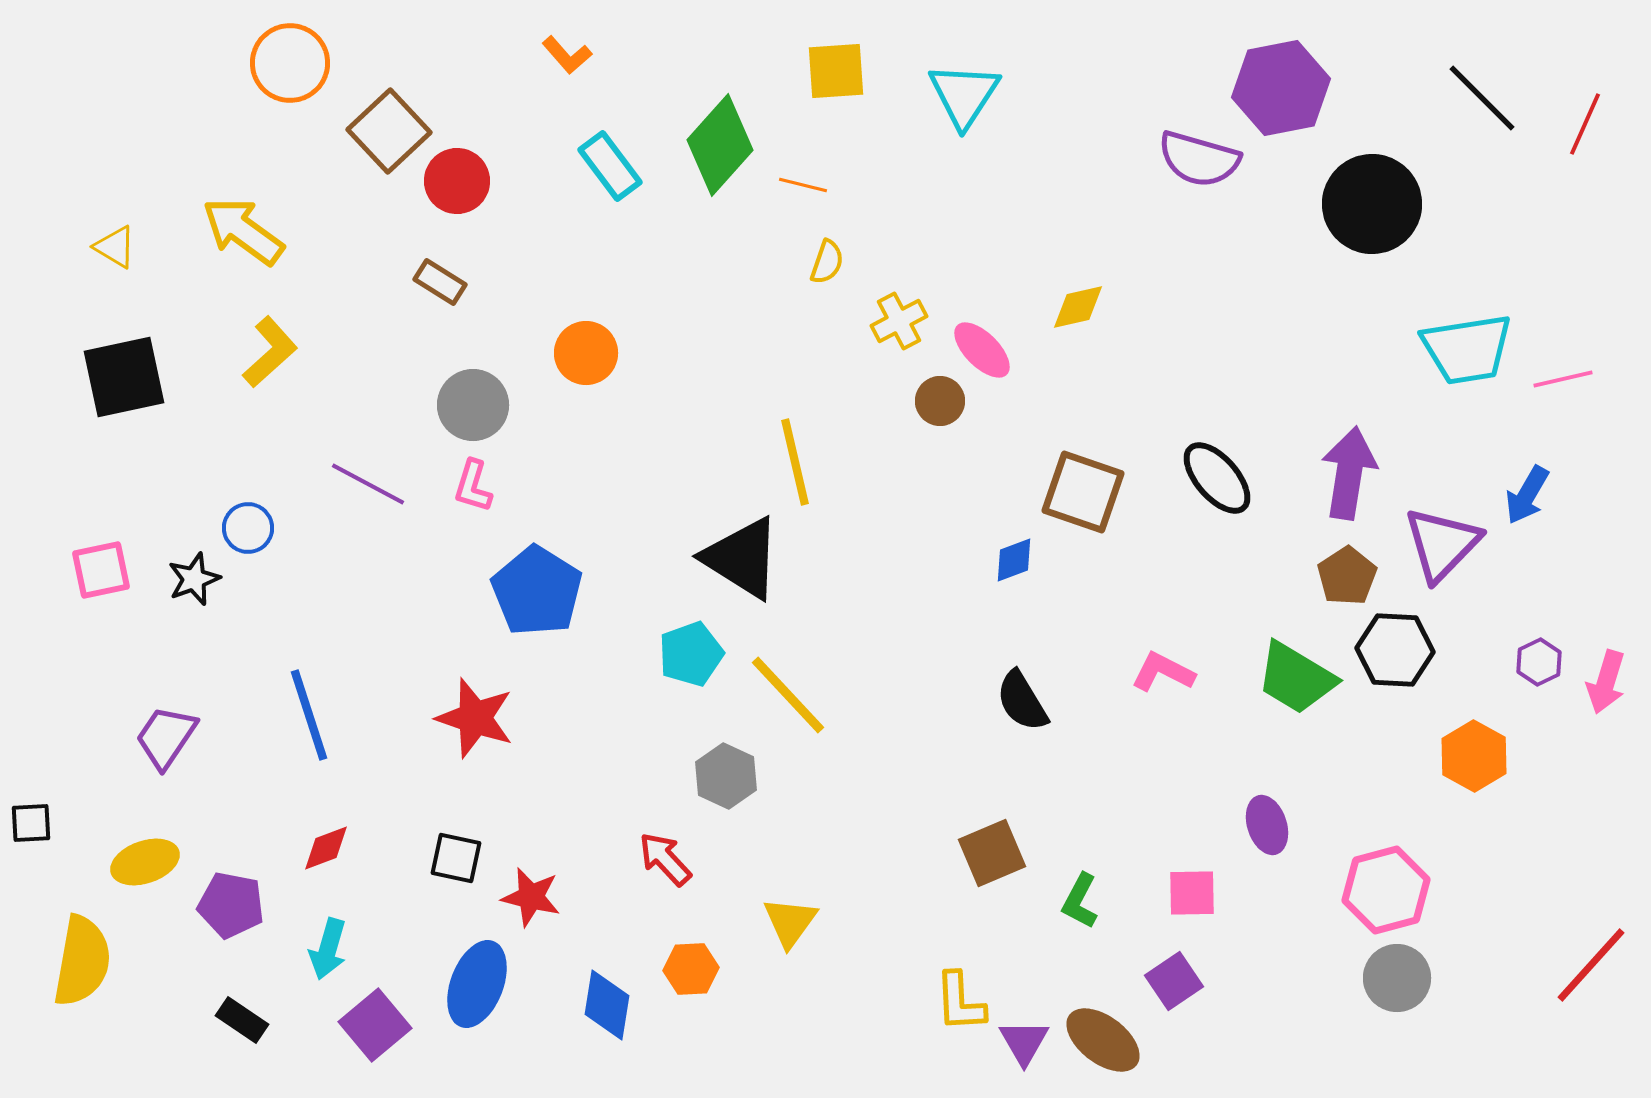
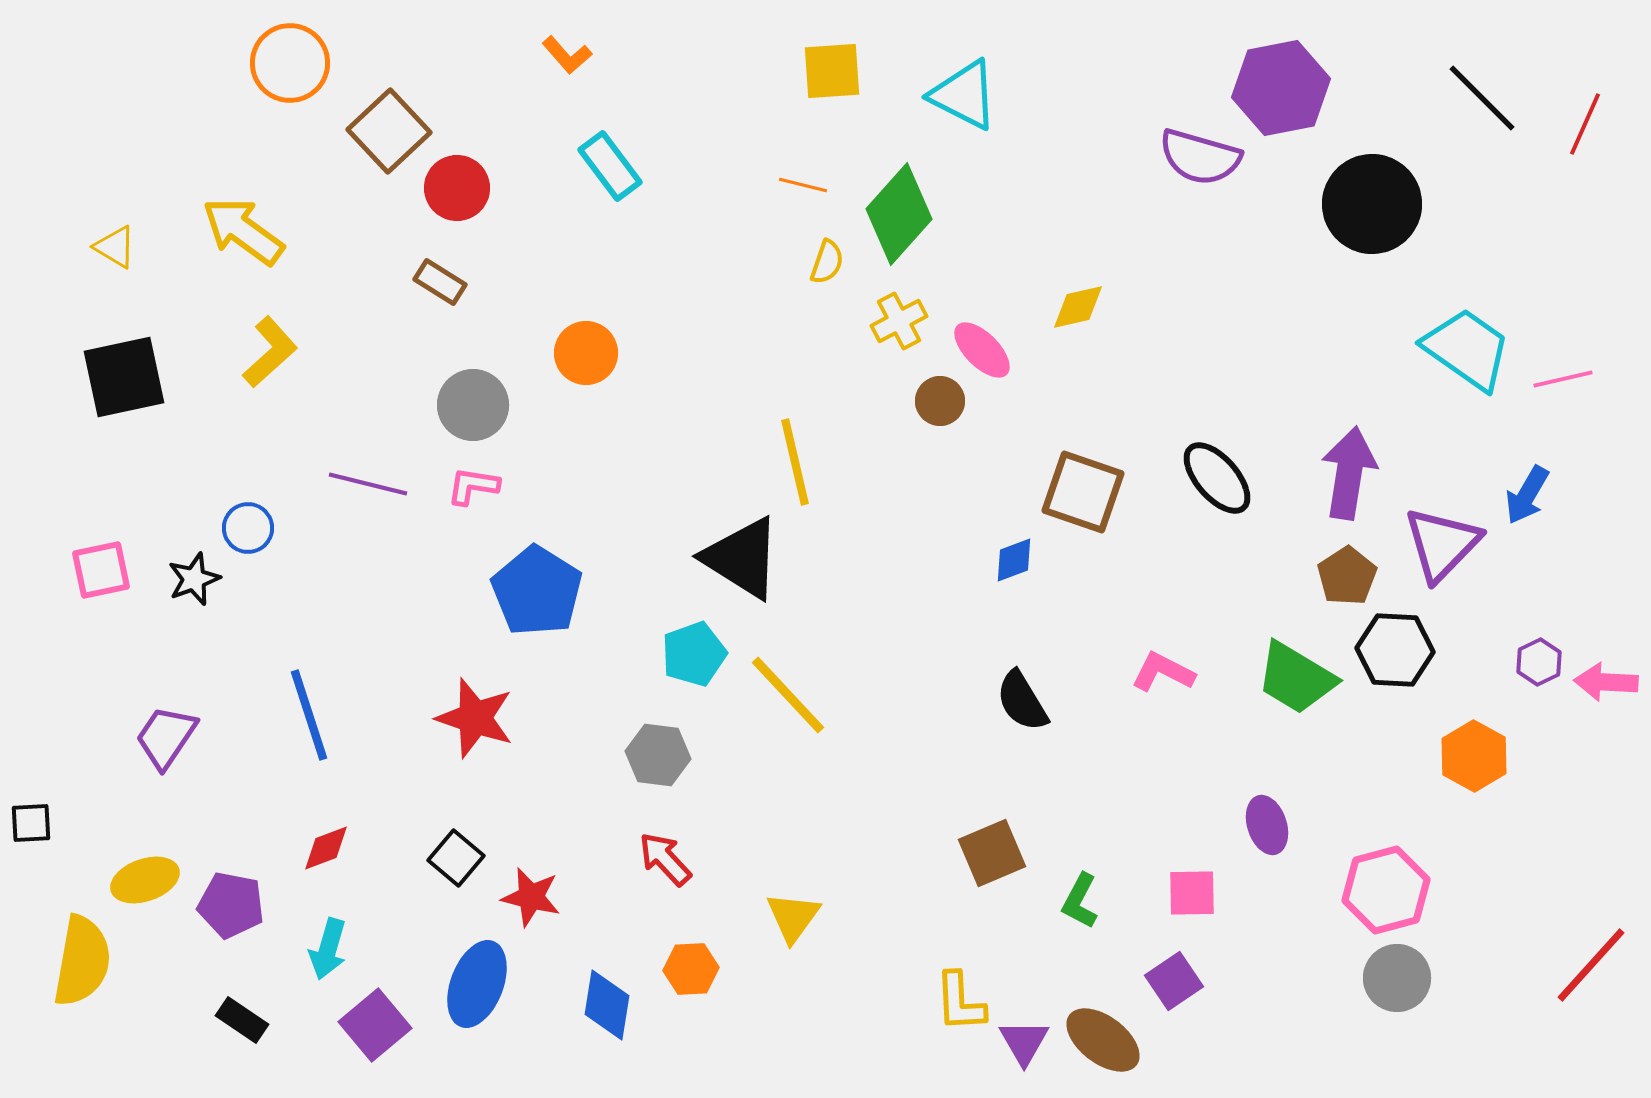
yellow square at (836, 71): moved 4 px left
cyan triangle at (964, 95): rotated 36 degrees counterclockwise
green diamond at (720, 145): moved 179 px right, 69 px down
purple semicircle at (1199, 159): moved 1 px right, 2 px up
red circle at (457, 181): moved 7 px down
cyan trapezoid at (1467, 349): rotated 136 degrees counterclockwise
purple line at (368, 484): rotated 14 degrees counterclockwise
pink L-shape at (473, 486): rotated 82 degrees clockwise
cyan pentagon at (691, 654): moved 3 px right
pink arrow at (1606, 682): rotated 76 degrees clockwise
gray hexagon at (726, 776): moved 68 px left, 21 px up; rotated 18 degrees counterclockwise
black square at (456, 858): rotated 28 degrees clockwise
yellow ellipse at (145, 862): moved 18 px down
yellow triangle at (790, 922): moved 3 px right, 5 px up
